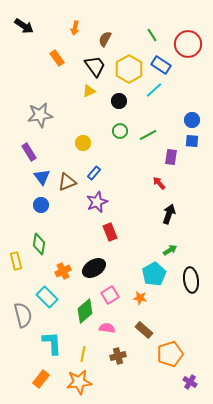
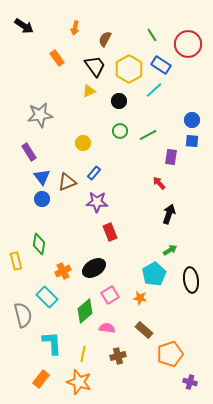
purple star at (97, 202): rotated 25 degrees clockwise
blue circle at (41, 205): moved 1 px right, 6 px up
orange star at (79, 382): rotated 25 degrees clockwise
purple cross at (190, 382): rotated 16 degrees counterclockwise
